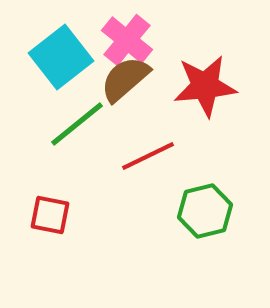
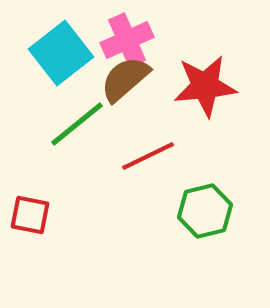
pink cross: rotated 27 degrees clockwise
cyan square: moved 4 px up
red square: moved 20 px left
